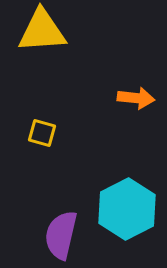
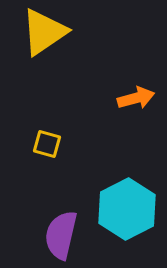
yellow triangle: moved 2 px right, 1 px down; rotated 30 degrees counterclockwise
orange arrow: rotated 21 degrees counterclockwise
yellow square: moved 5 px right, 11 px down
